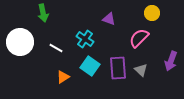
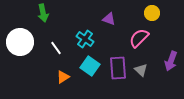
white line: rotated 24 degrees clockwise
